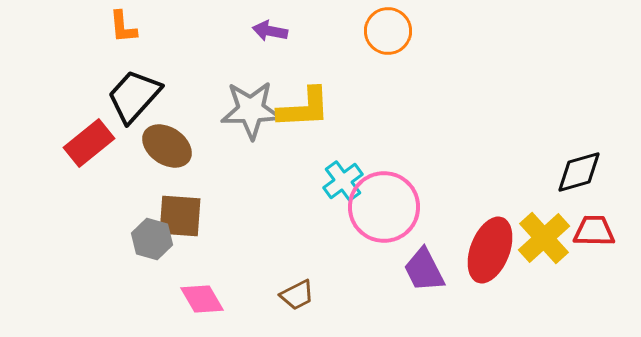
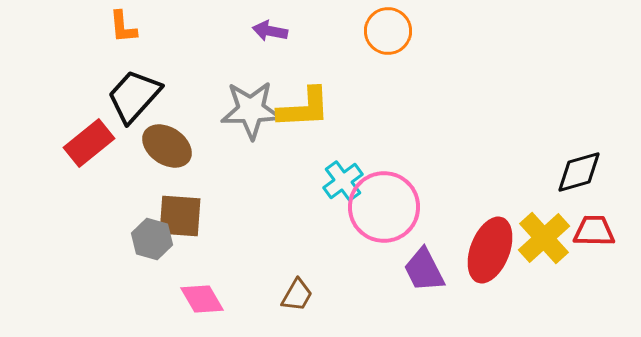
brown trapezoid: rotated 33 degrees counterclockwise
